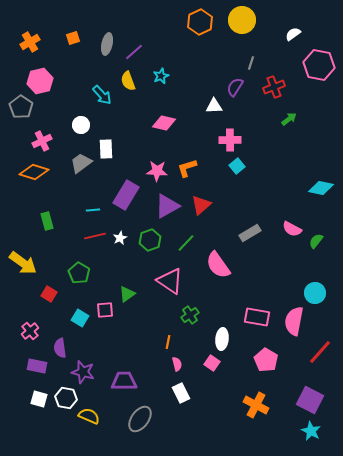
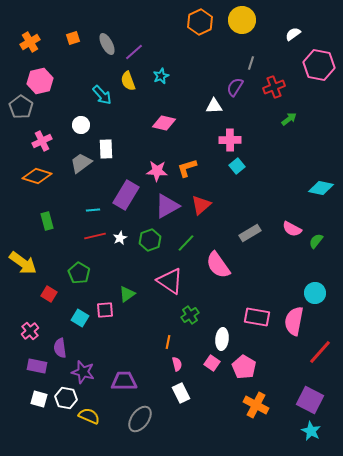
gray ellipse at (107, 44): rotated 40 degrees counterclockwise
orange diamond at (34, 172): moved 3 px right, 4 px down
pink pentagon at (266, 360): moved 22 px left, 7 px down
